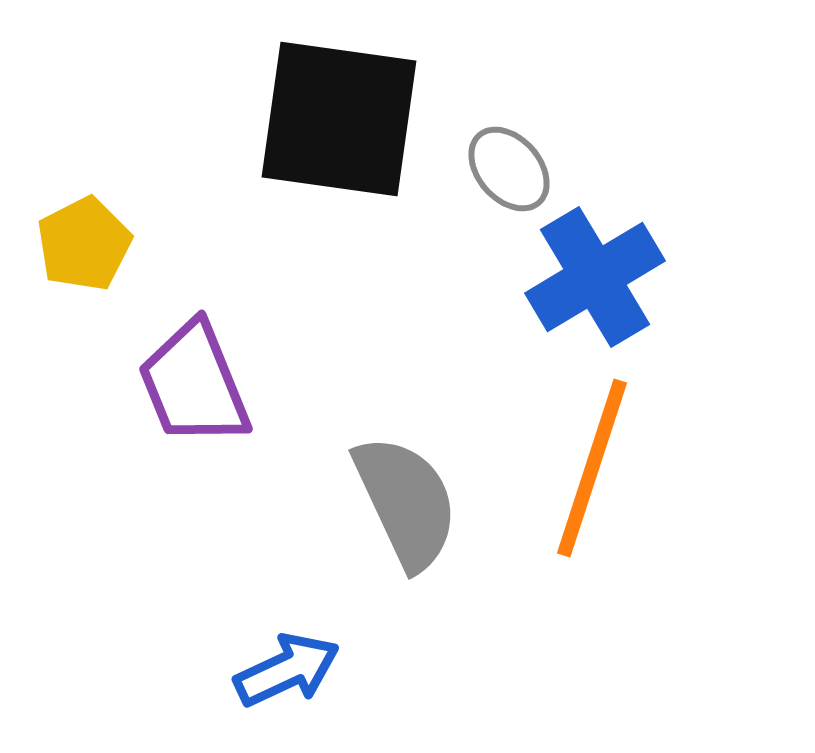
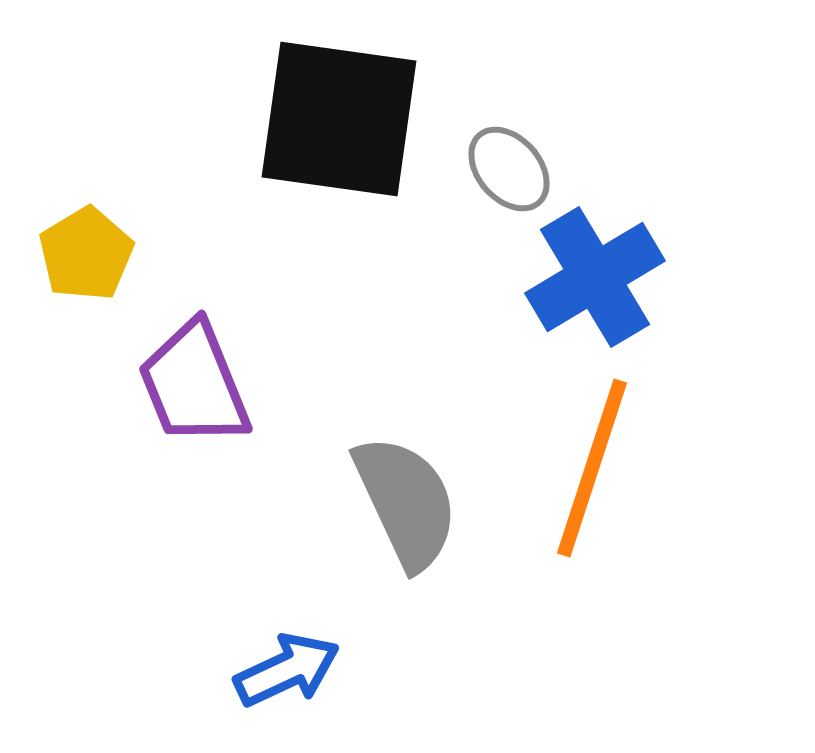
yellow pentagon: moved 2 px right, 10 px down; rotated 4 degrees counterclockwise
